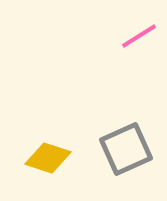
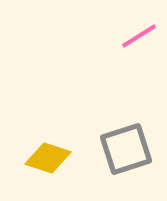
gray square: rotated 6 degrees clockwise
